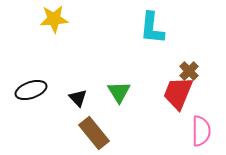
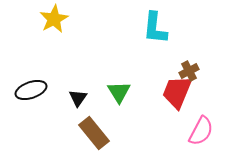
yellow star: rotated 24 degrees counterclockwise
cyan L-shape: moved 3 px right
brown cross: rotated 18 degrees clockwise
red trapezoid: moved 1 px left, 1 px up
black triangle: rotated 18 degrees clockwise
pink semicircle: rotated 28 degrees clockwise
